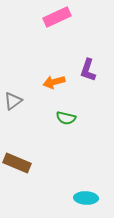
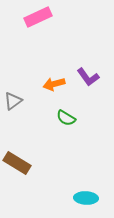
pink rectangle: moved 19 px left
purple L-shape: moved 7 px down; rotated 55 degrees counterclockwise
orange arrow: moved 2 px down
green semicircle: rotated 18 degrees clockwise
brown rectangle: rotated 8 degrees clockwise
